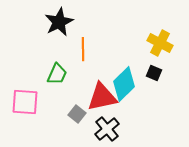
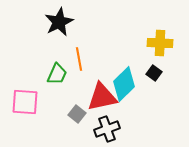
yellow cross: rotated 25 degrees counterclockwise
orange line: moved 4 px left, 10 px down; rotated 10 degrees counterclockwise
black square: rotated 14 degrees clockwise
black cross: rotated 20 degrees clockwise
